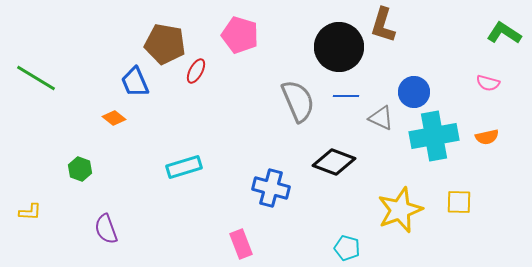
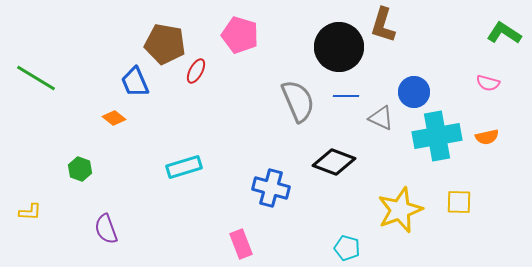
cyan cross: moved 3 px right
